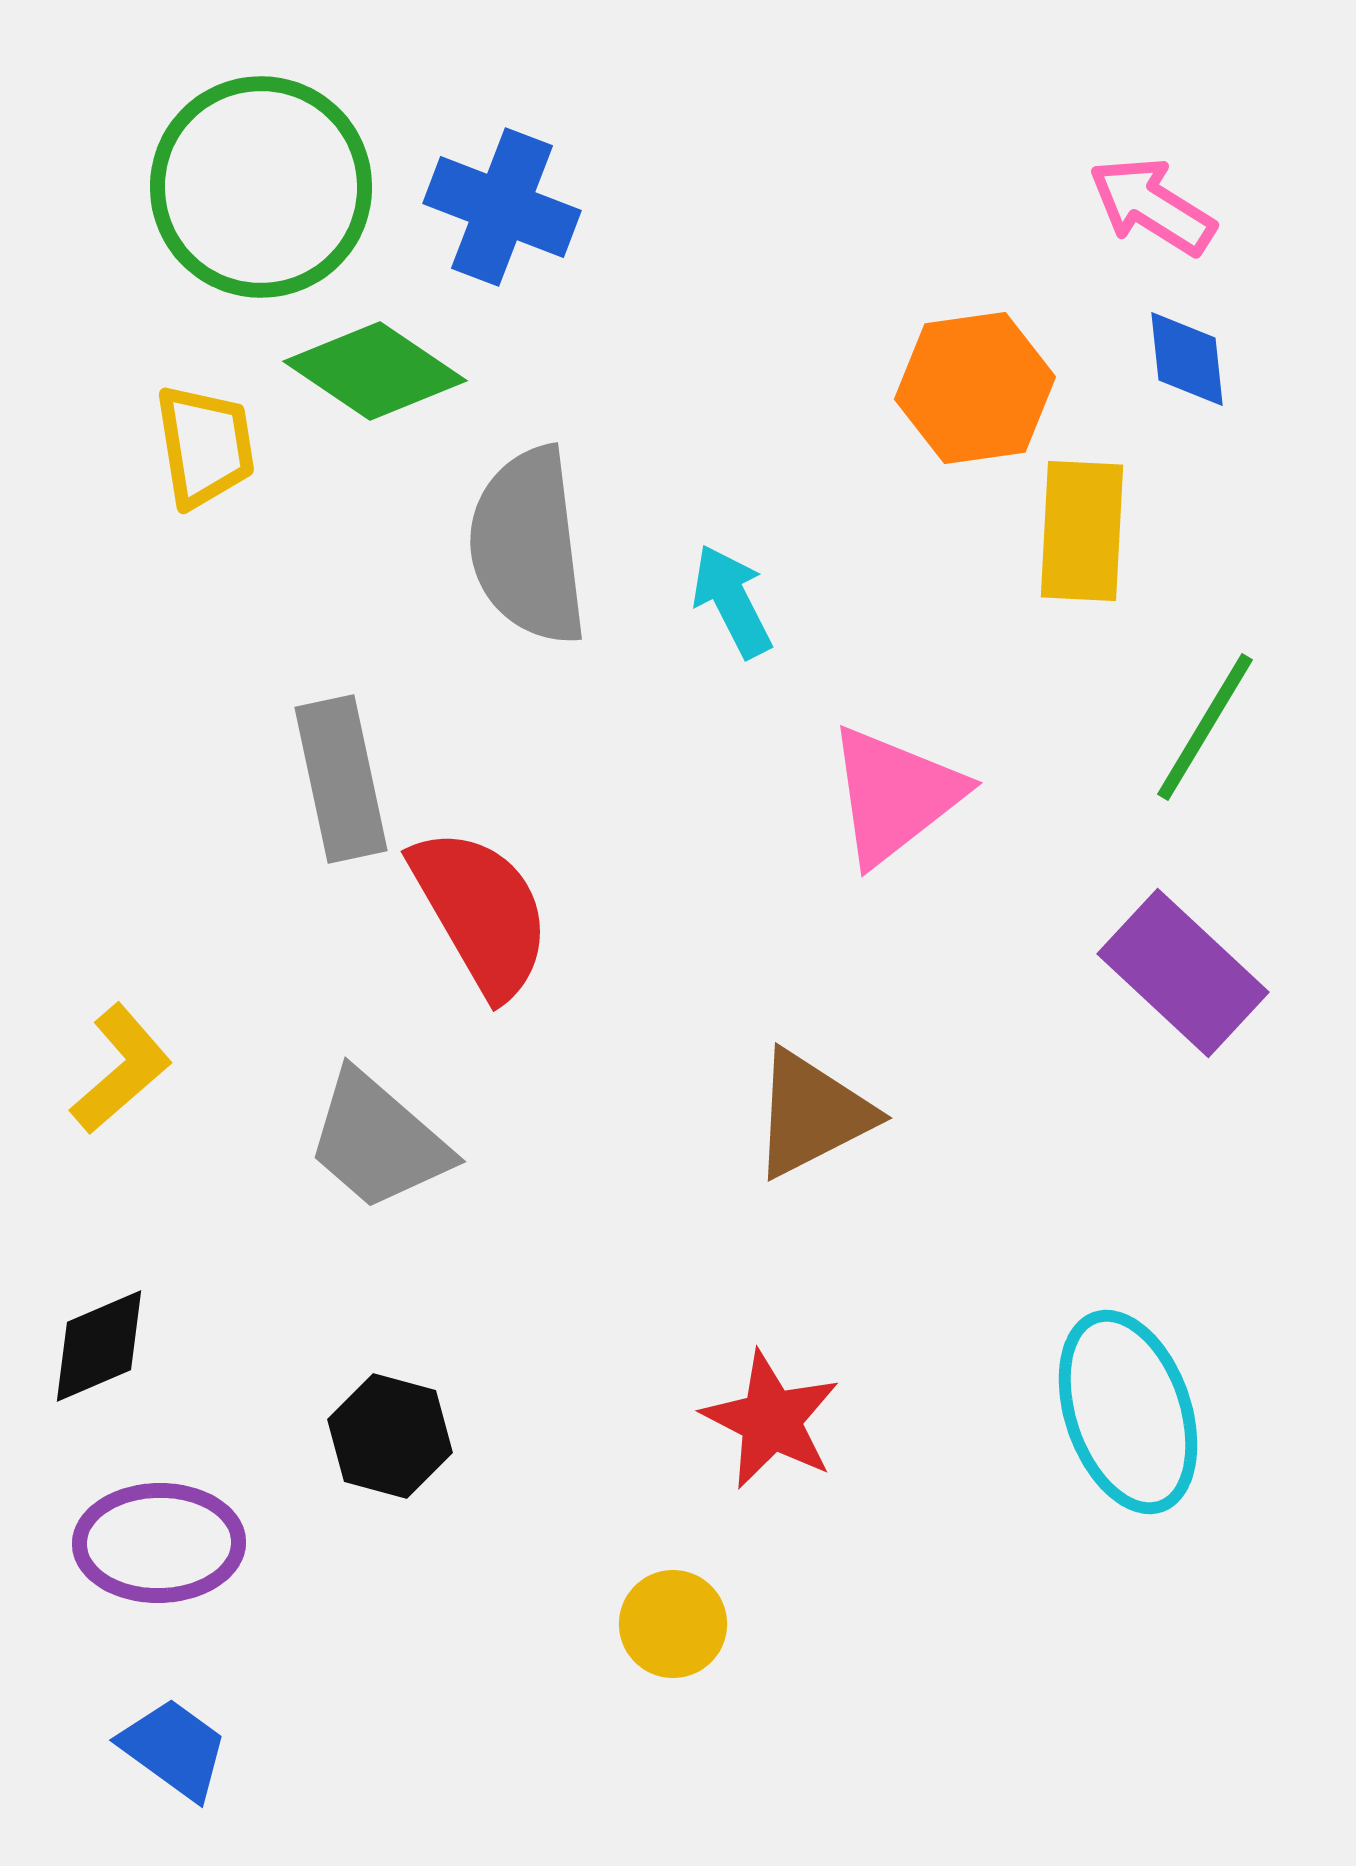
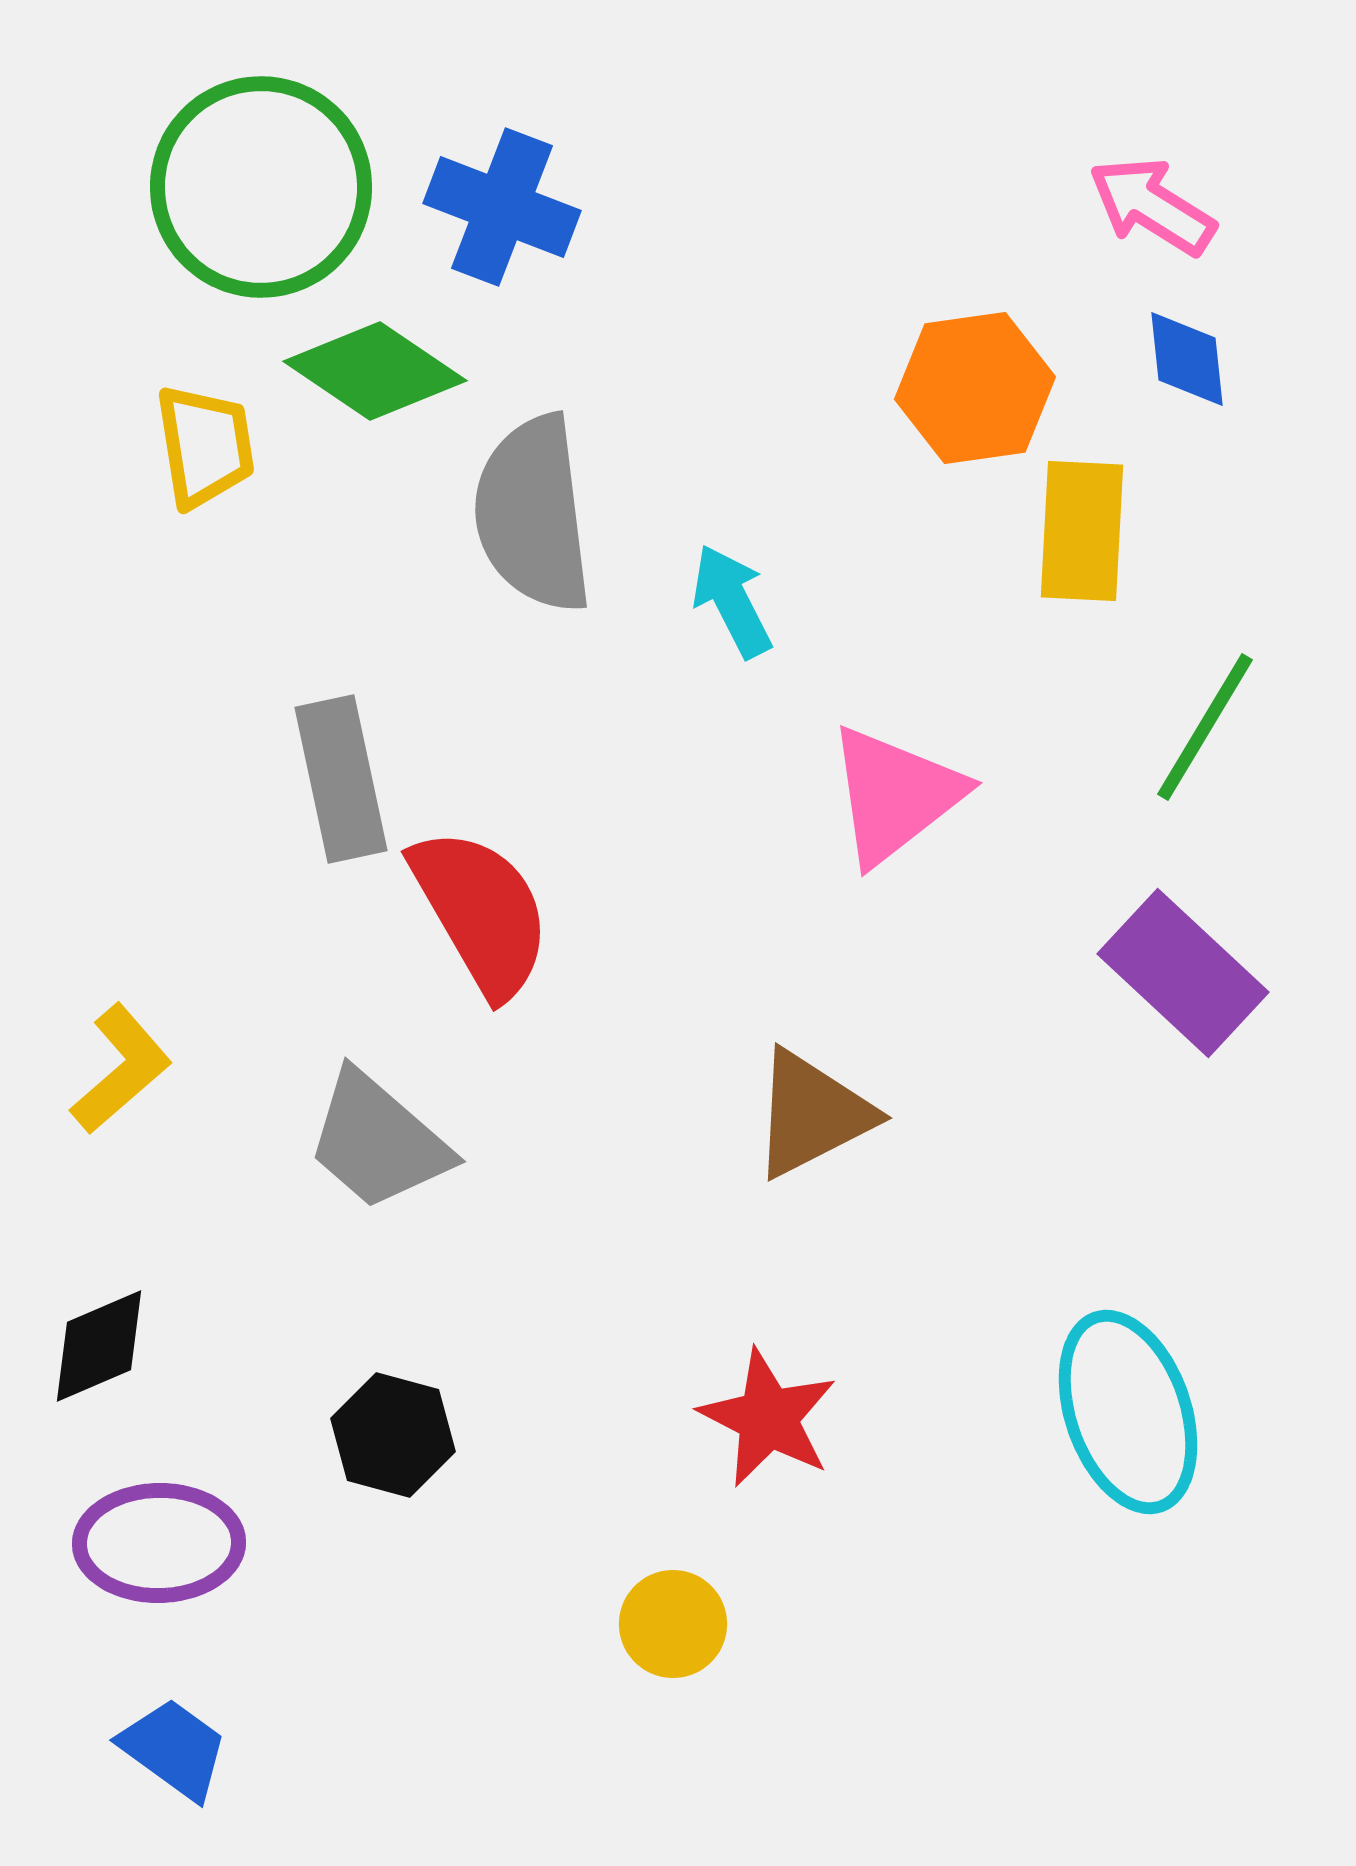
gray semicircle: moved 5 px right, 32 px up
red star: moved 3 px left, 2 px up
black hexagon: moved 3 px right, 1 px up
